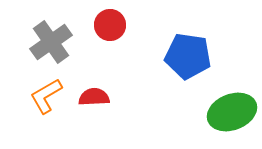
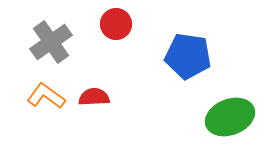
red circle: moved 6 px right, 1 px up
orange L-shape: rotated 66 degrees clockwise
green ellipse: moved 2 px left, 5 px down
